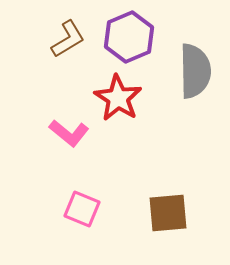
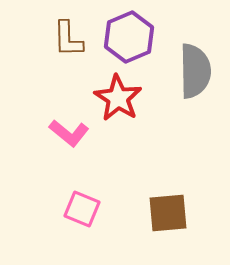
brown L-shape: rotated 120 degrees clockwise
